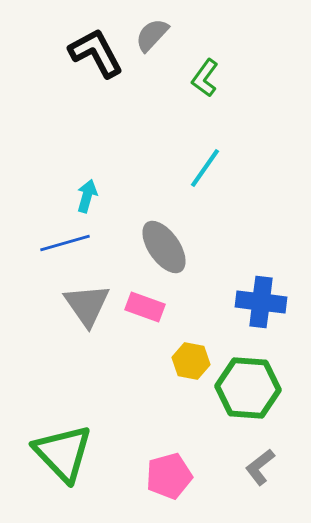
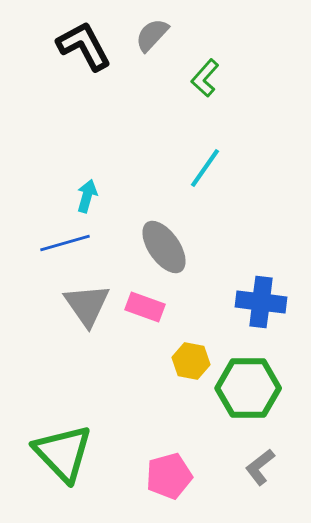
black L-shape: moved 12 px left, 7 px up
green L-shape: rotated 6 degrees clockwise
green hexagon: rotated 4 degrees counterclockwise
